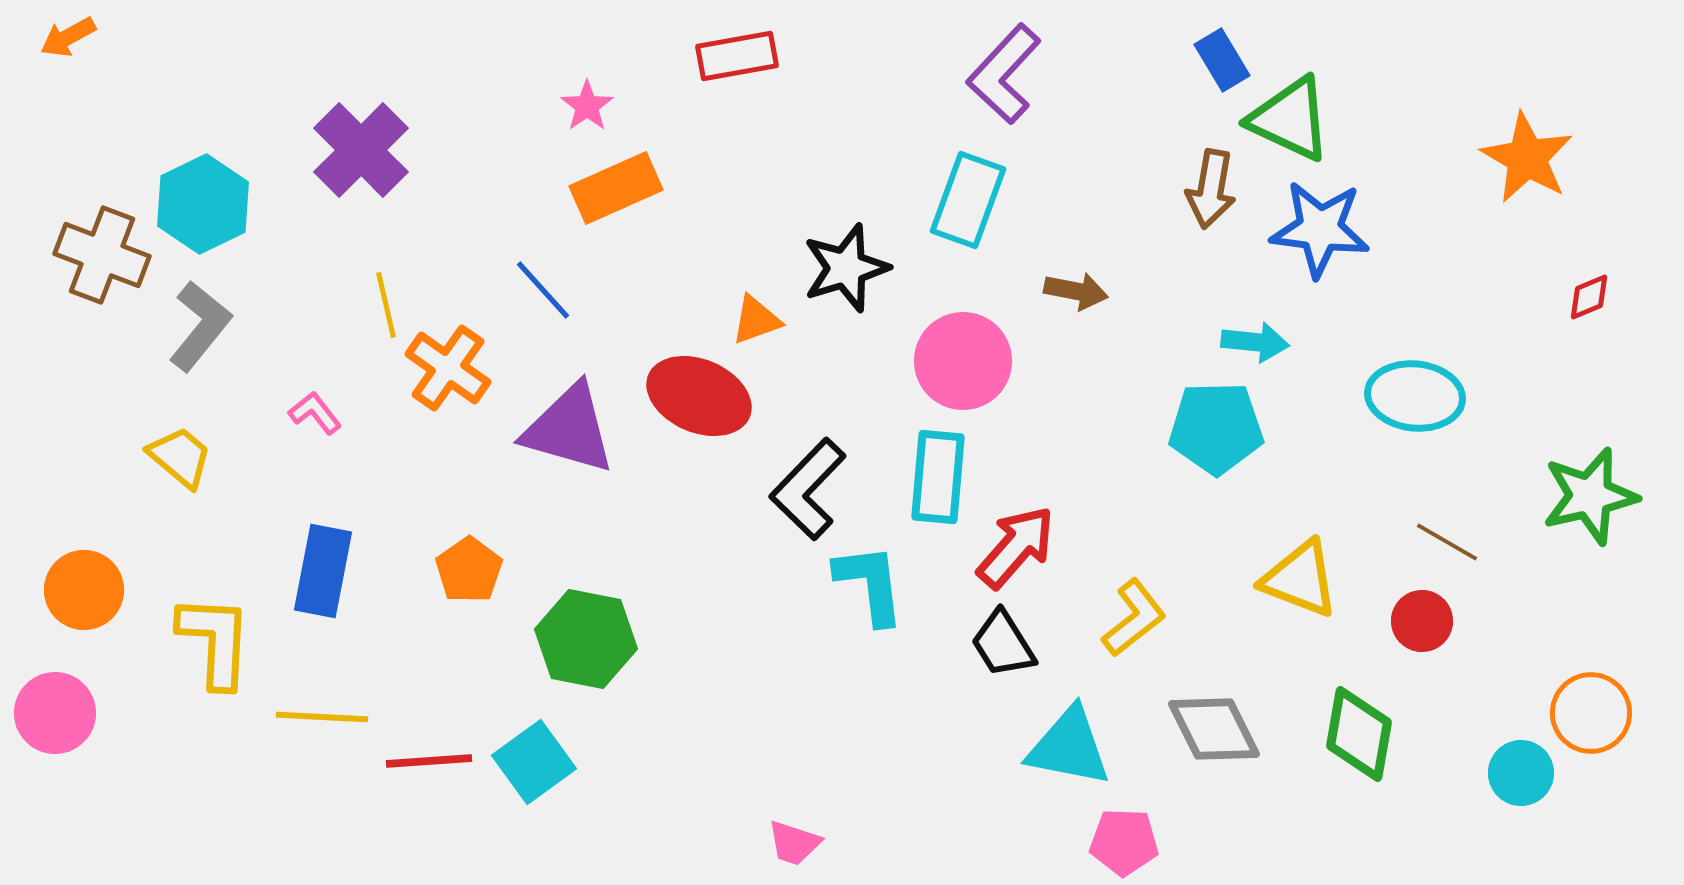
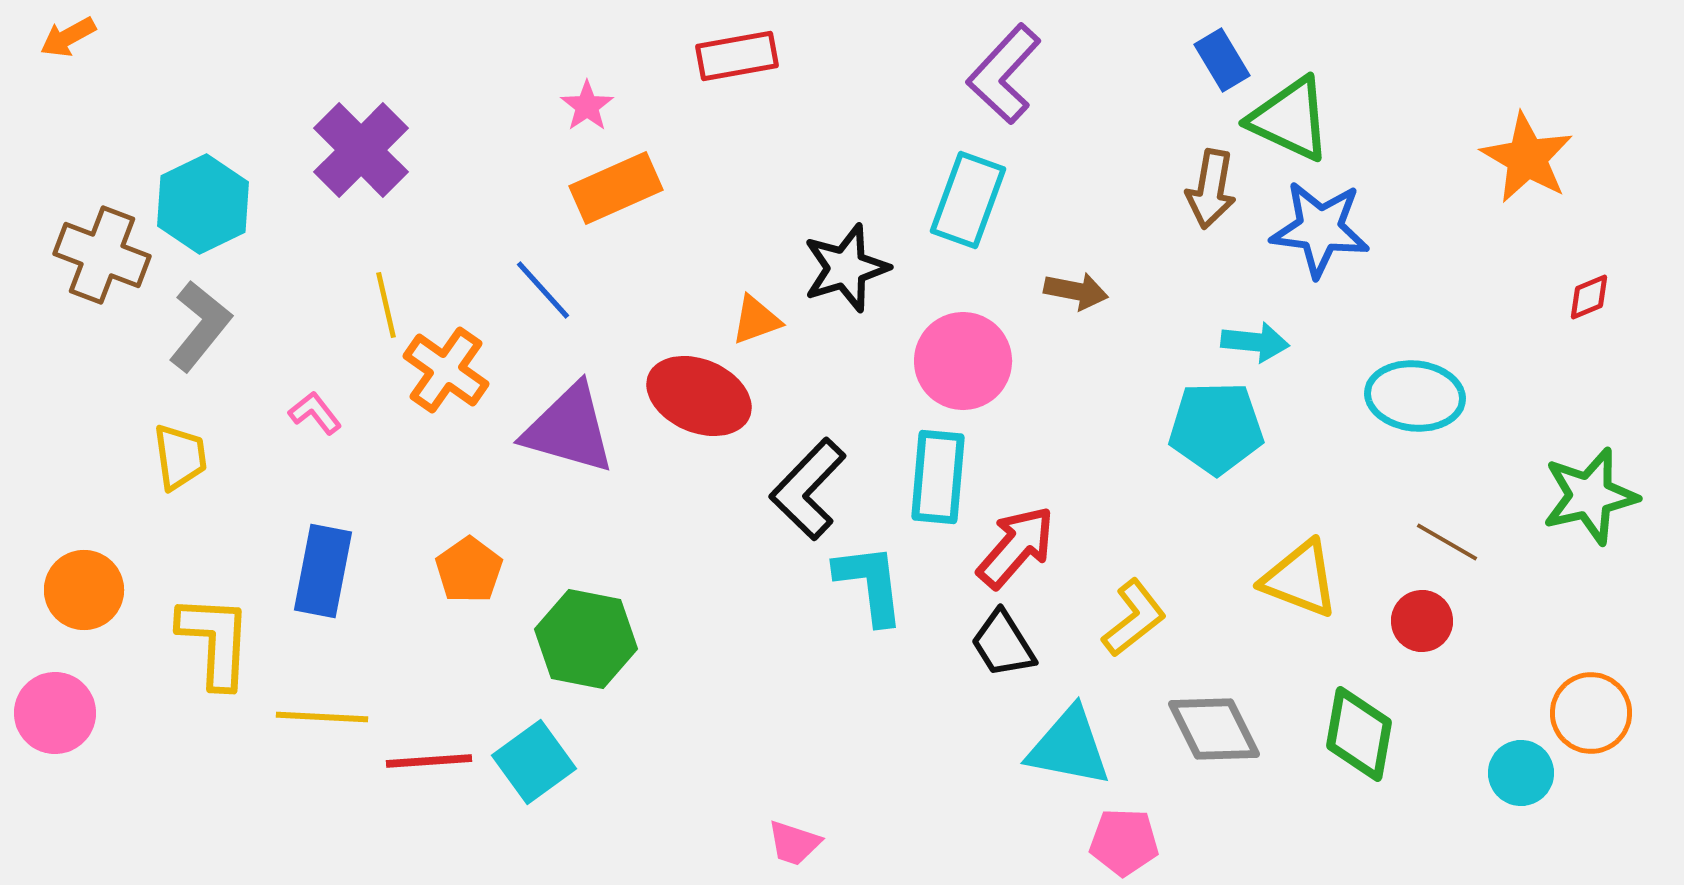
orange cross at (448, 368): moved 2 px left, 2 px down
yellow trapezoid at (180, 457): rotated 42 degrees clockwise
